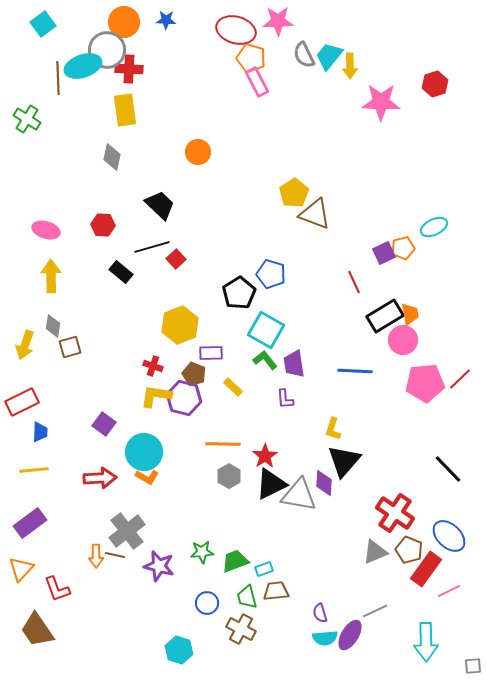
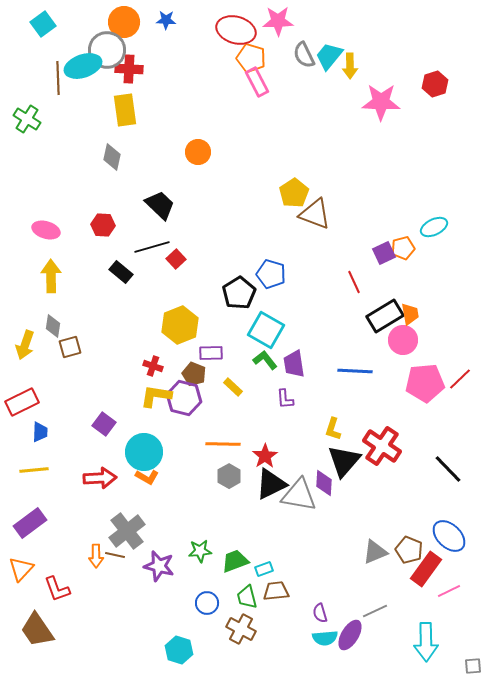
red cross at (395, 513): moved 13 px left, 67 px up
green star at (202, 552): moved 2 px left, 1 px up
